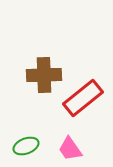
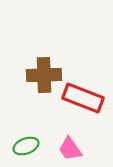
red rectangle: rotated 60 degrees clockwise
